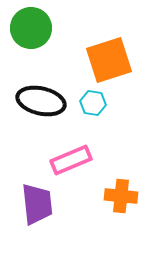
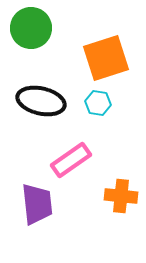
orange square: moved 3 px left, 2 px up
cyan hexagon: moved 5 px right
pink rectangle: rotated 12 degrees counterclockwise
